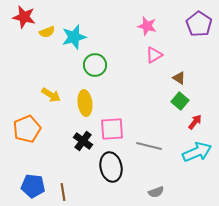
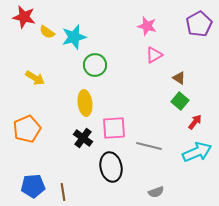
purple pentagon: rotated 10 degrees clockwise
yellow semicircle: rotated 56 degrees clockwise
yellow arrow: moved 16 px left, 17 px up
pink square: moved 2 px right, 1 px up
black cross: moved 3 px up
blue pentagon: rotated 10 degrees counterclockwise
